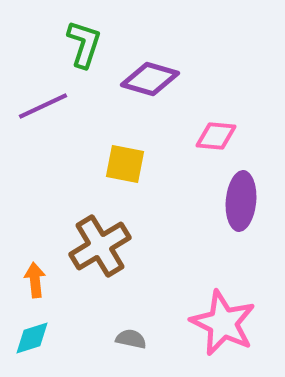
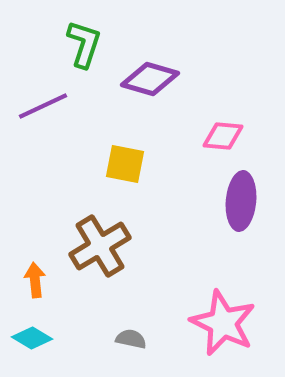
pink diamond: moved 7 px right
cyan diamond: rotated 48 degrees clockwise
